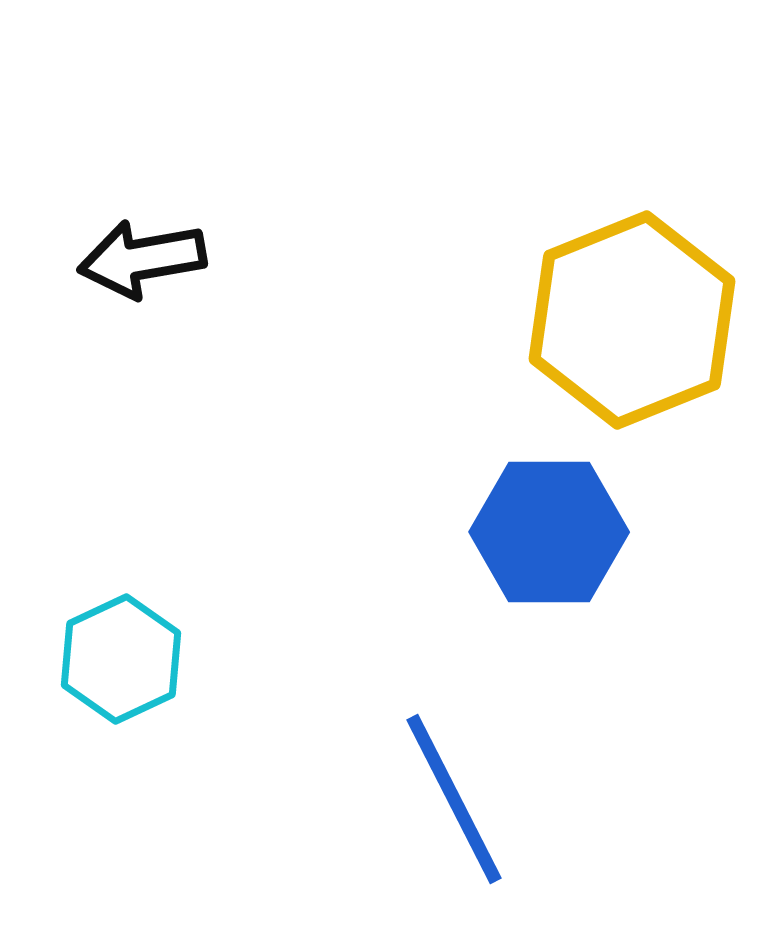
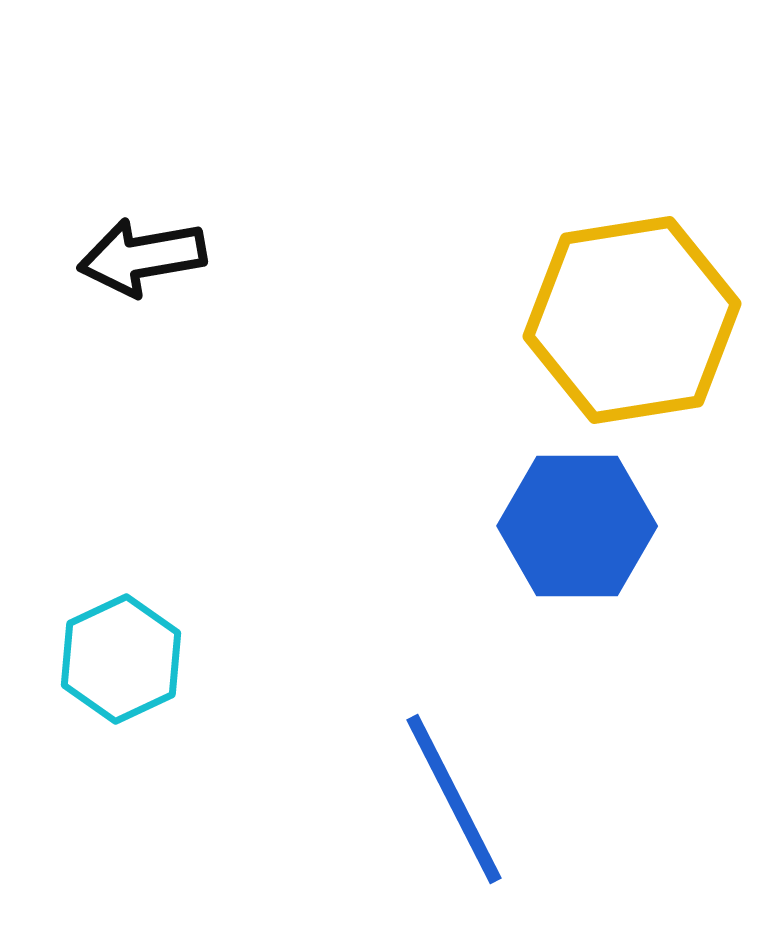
black arrow: moved 2 px up
yellow hexagon: rotated 13 degrees clockwise
blue hexagon: moved 28 px right, 6 px up
